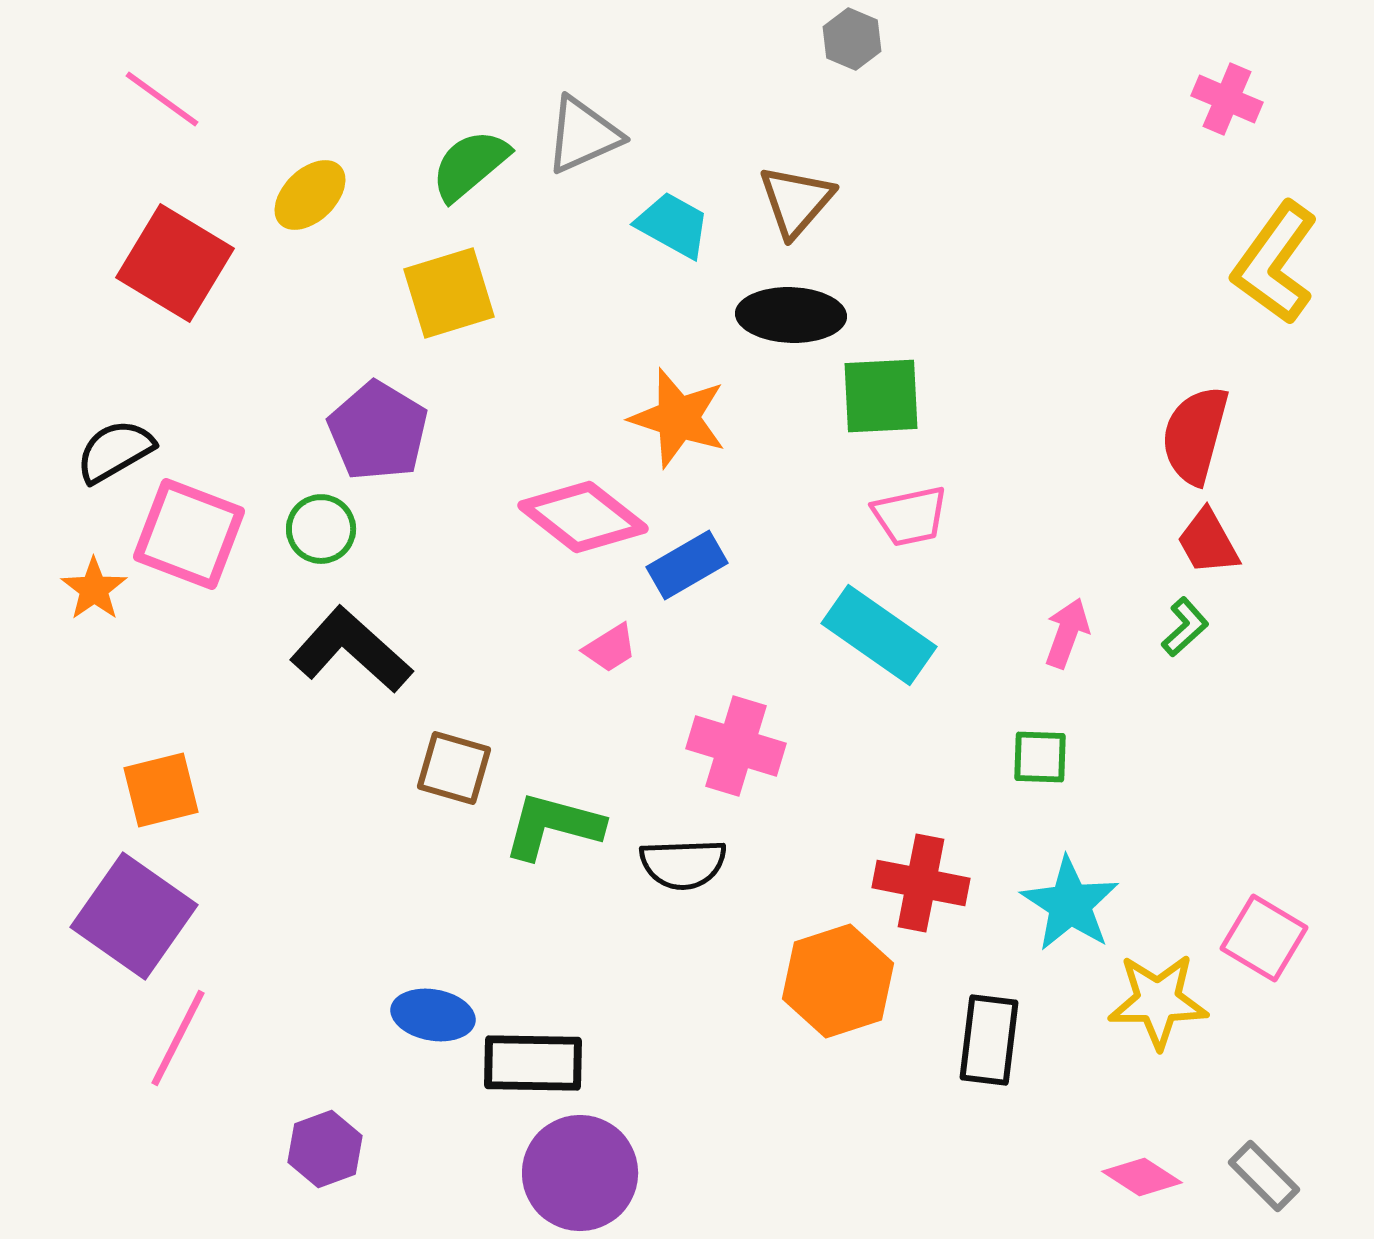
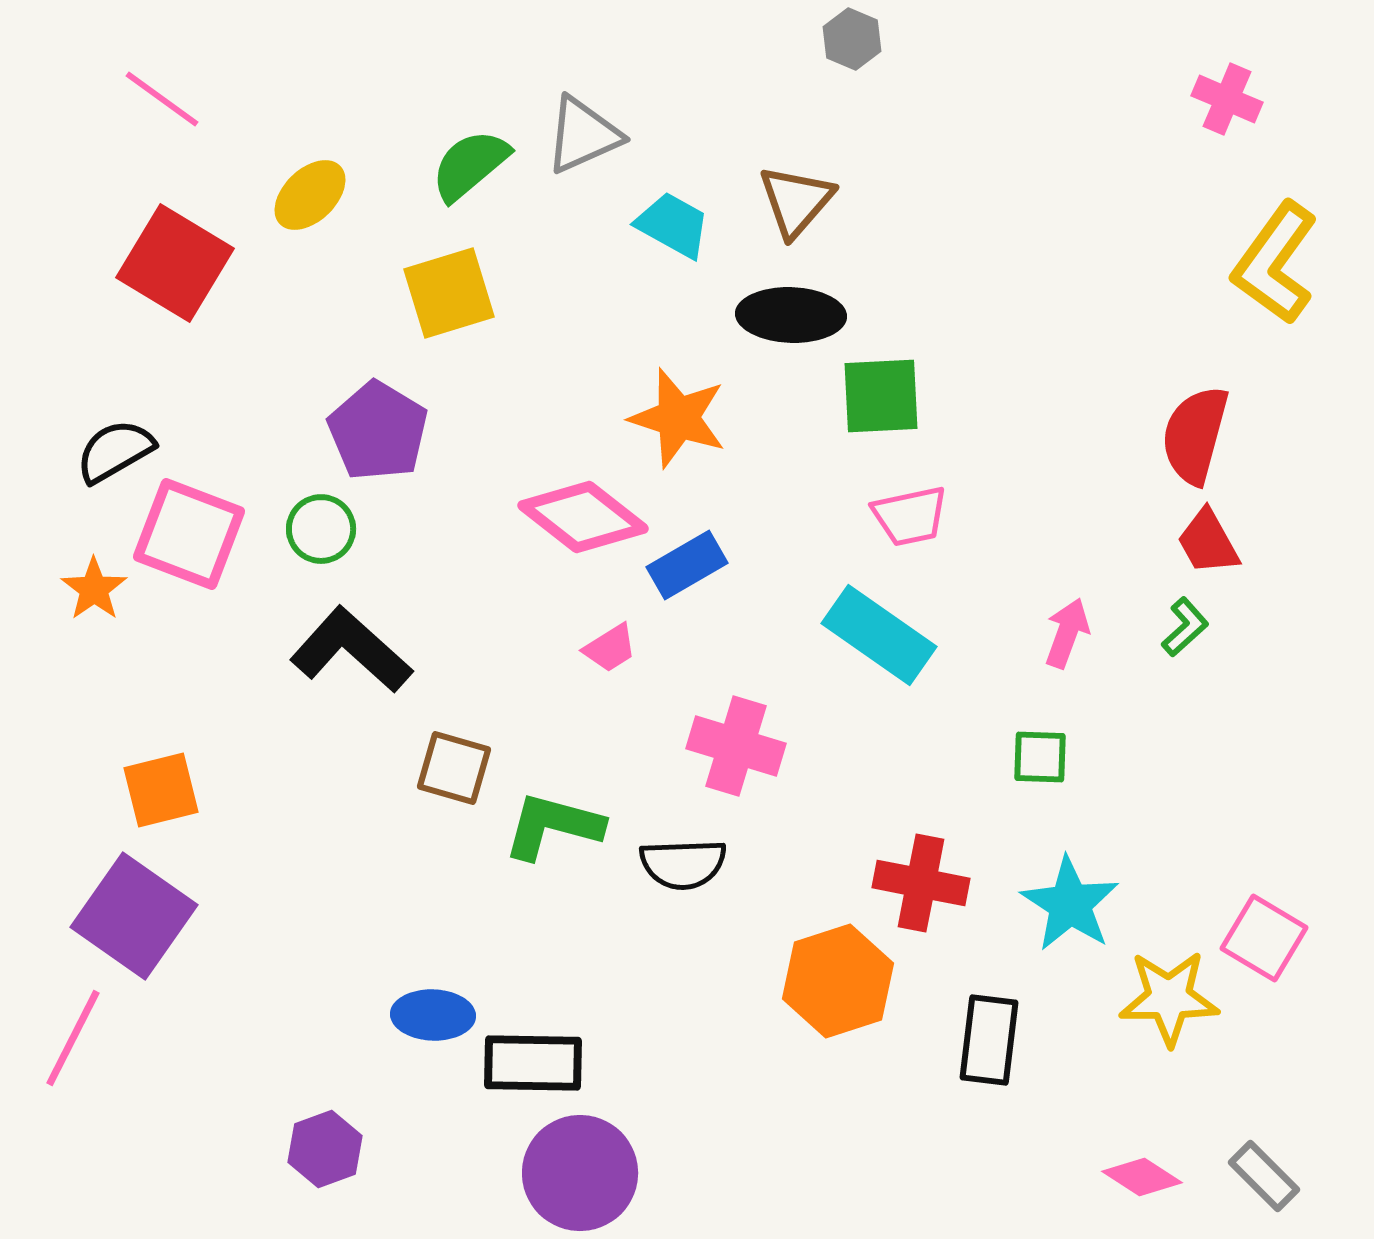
yellow star at (1158, 1001): moved 11 px right, 3 px up
blue ellipse at (433, 1015): rotated 8 degrees counterclockwise
pink line at (178, 1038): moved 105 px left
